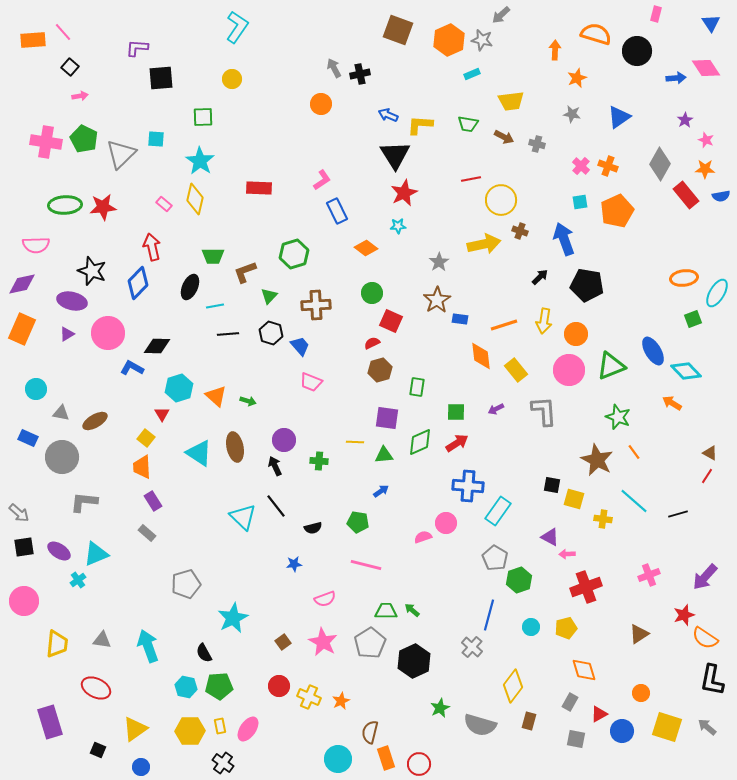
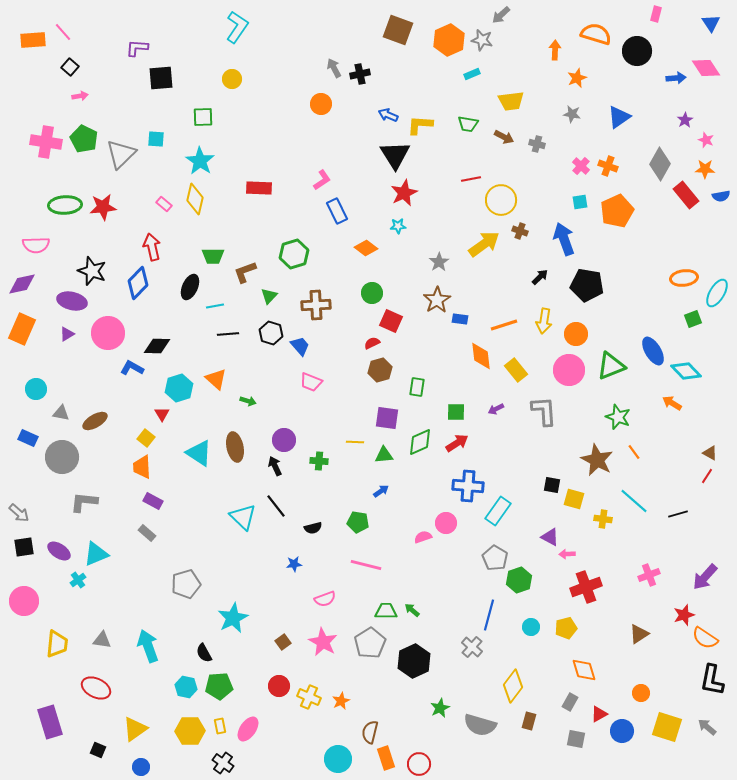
yellow arrow at (484, 244): rotated 24 degrees counterclockwise
orange triangle at (216, 396): moved 17 px up
purple rectangle at (153, 501): rotated 30 degrees counterclockwise
